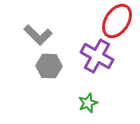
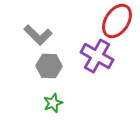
green star: moved 35 px left
